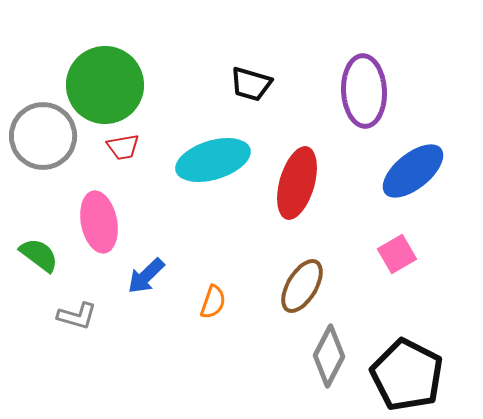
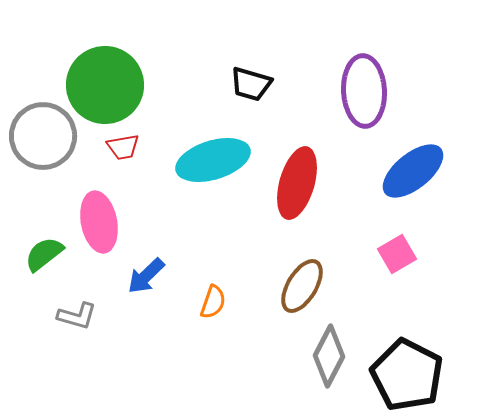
green semicircle: moved 5 px right, 1 px up; rotated 75 degrees counterclockwise
